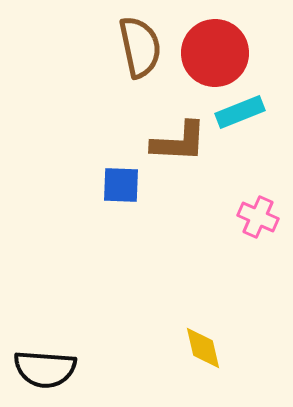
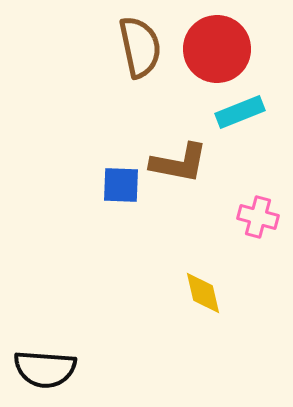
red circle: moved 2 px right, 4 px up
brown L-shape: moved 21 px down; rotated 8 degrees clockwise
pink cross: rotated 9 degrees counterclockwise
yellow diamond: moved 55 px up
